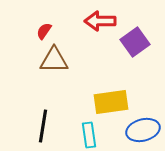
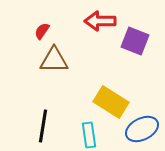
red semicircle: moved 2 px left
purple square: moved 1 px up; rotated 32 degrees counterclockwise
yellow rectangle: rotated 40 degrees clockwise
blue ellipse: moved 1 px left, 1 px up; rotated 12 degrees counterclockwise
